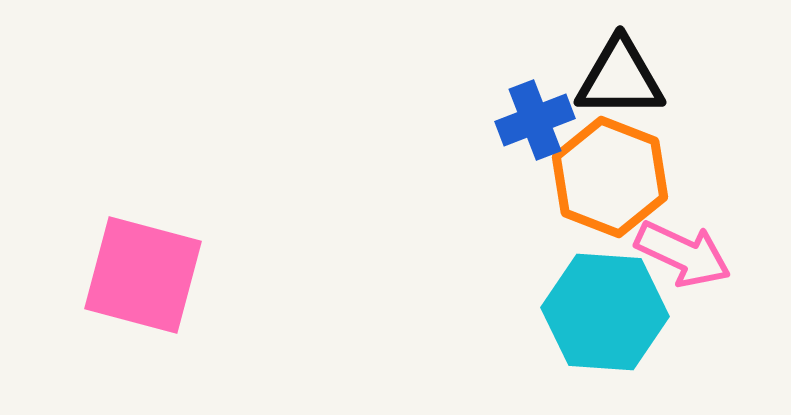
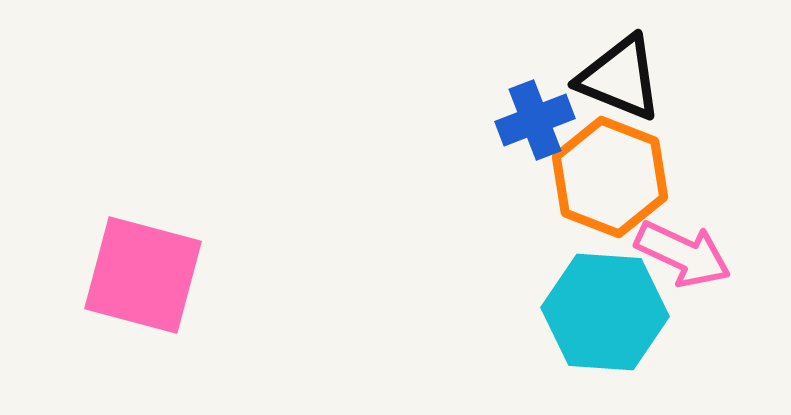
black triangle: rotated 22 degrees clockwise
